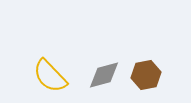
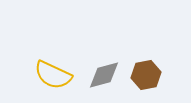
yellow semicircle: moved 3 px right, 1 px up; rotated 21 degrees counterclockwise
